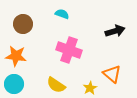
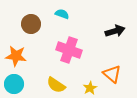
brown circle: moved 8 px right
